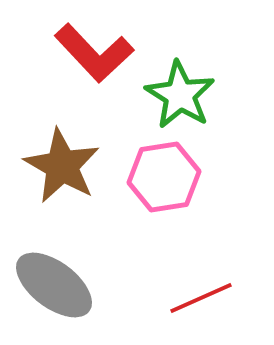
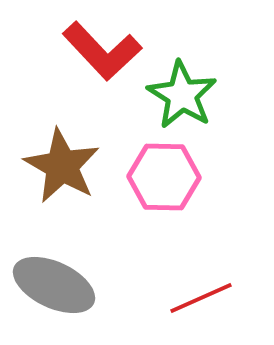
red L-shape: moved 8 px right, 2 px up
green star: moved 2 px right
pink hexagon: rotated 10 degrees clockwise
gray ellipse: rotated 12 degrees counterclockwise
